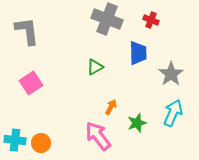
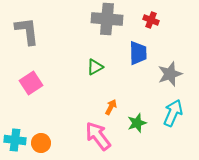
gray cross: rotated 16 degrees counterclockwise
gray star: moved 1 px left; rotated 15 degrees clockwise
